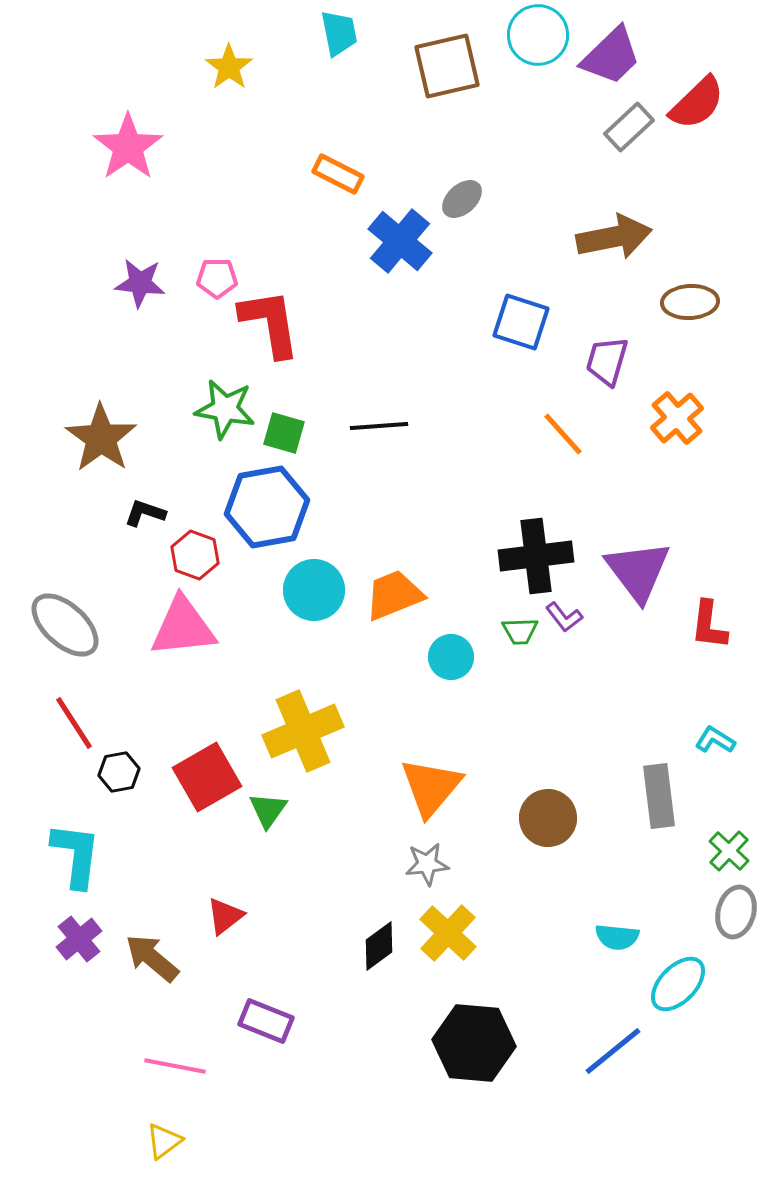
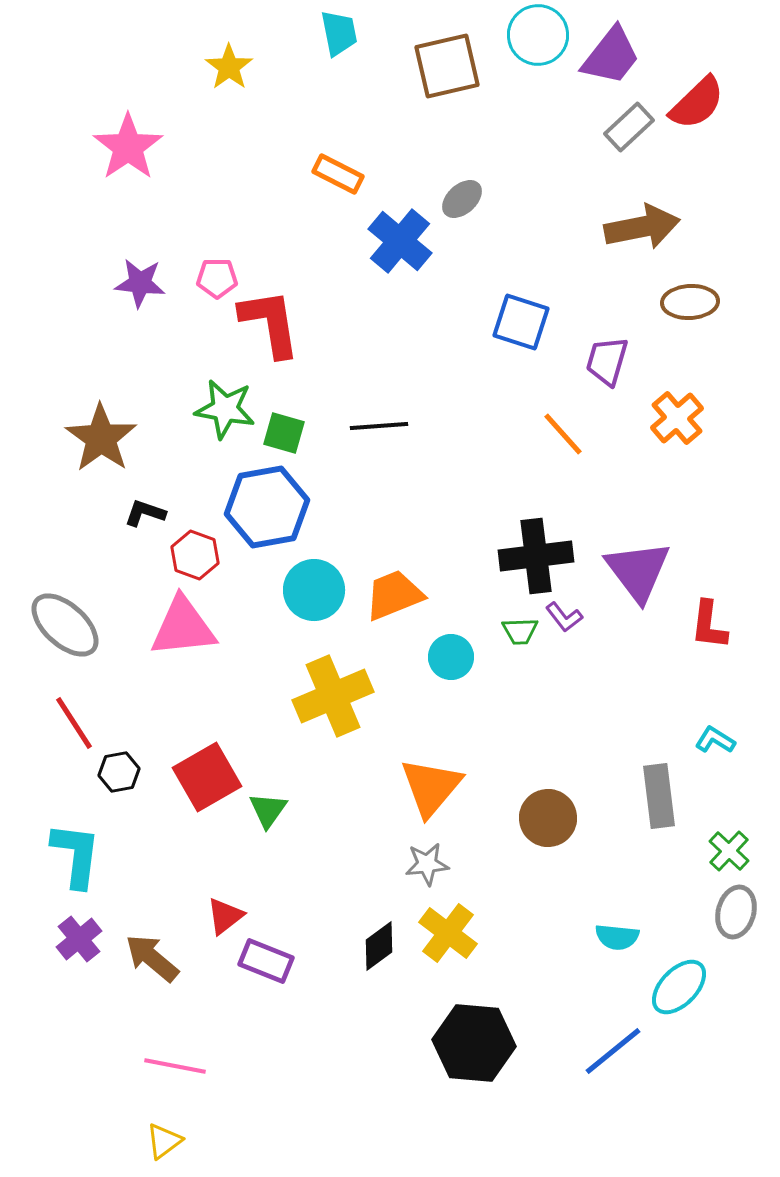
purple trapezoid at (611, 56): rotated 8 degrees counterclockwise
brown arrow at (614, 237): moved 28 px right, 10 px up
yellow cross at (303, 731): moved 30 px right, 35 px up
yellow cross at (448, 933): rotated 6 degrees counterclockwise
cyan ellipse at (678, 984): moved 1 px right, 3 px down
purple rectangle at (266, 1021): moved 60 px up
